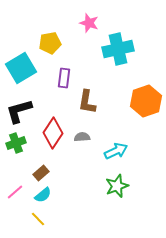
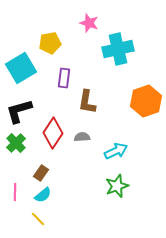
green cross: rotated 24 degrees counterclockwise
brown rectangle: rotated 14 degrees counterclockwise
pink line: rotated 48 degrees counterclockwise
